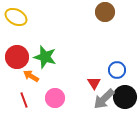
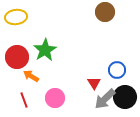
yellow ellipse: rotated 35 degrees counterclockwise
green star: moved 7 px up; rotated 25 degrees clockwise
gray arrow: moved 1 px right
